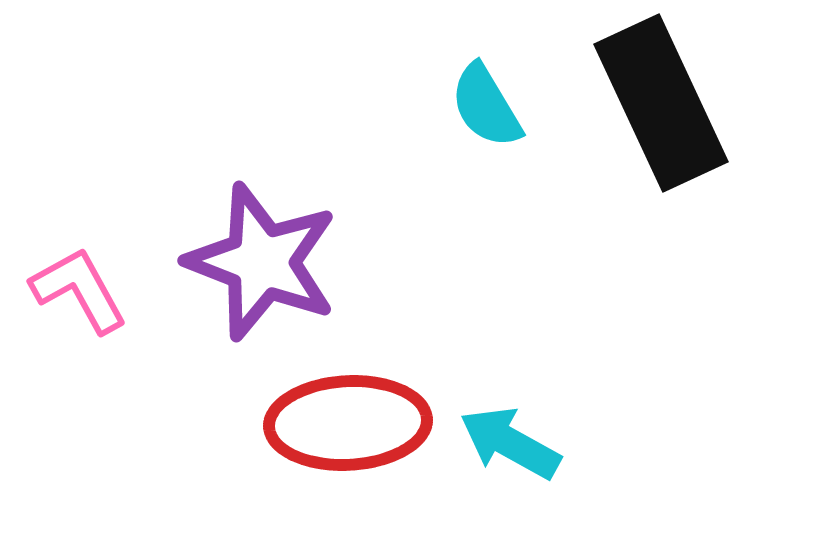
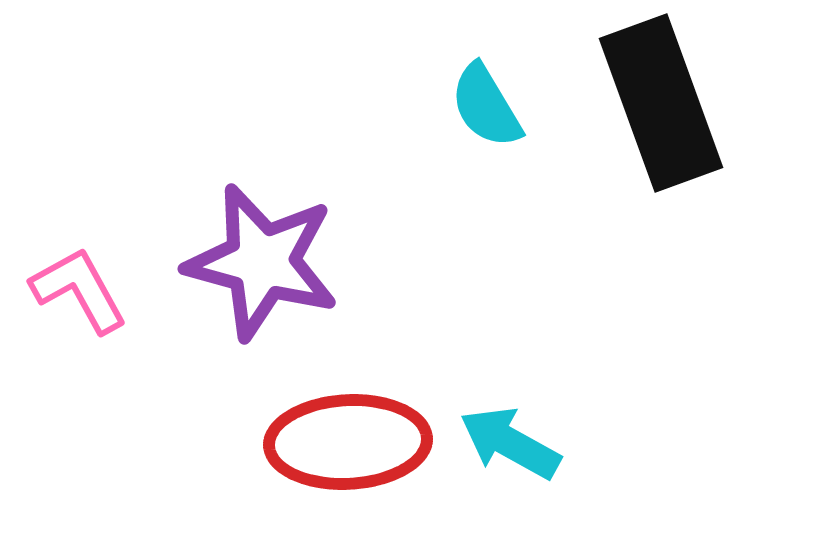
black rectangle: rotated 5 degrees clockwise
purple star: rotated 6 degrees counterclockwise
red ellipse: moved 19 px down
